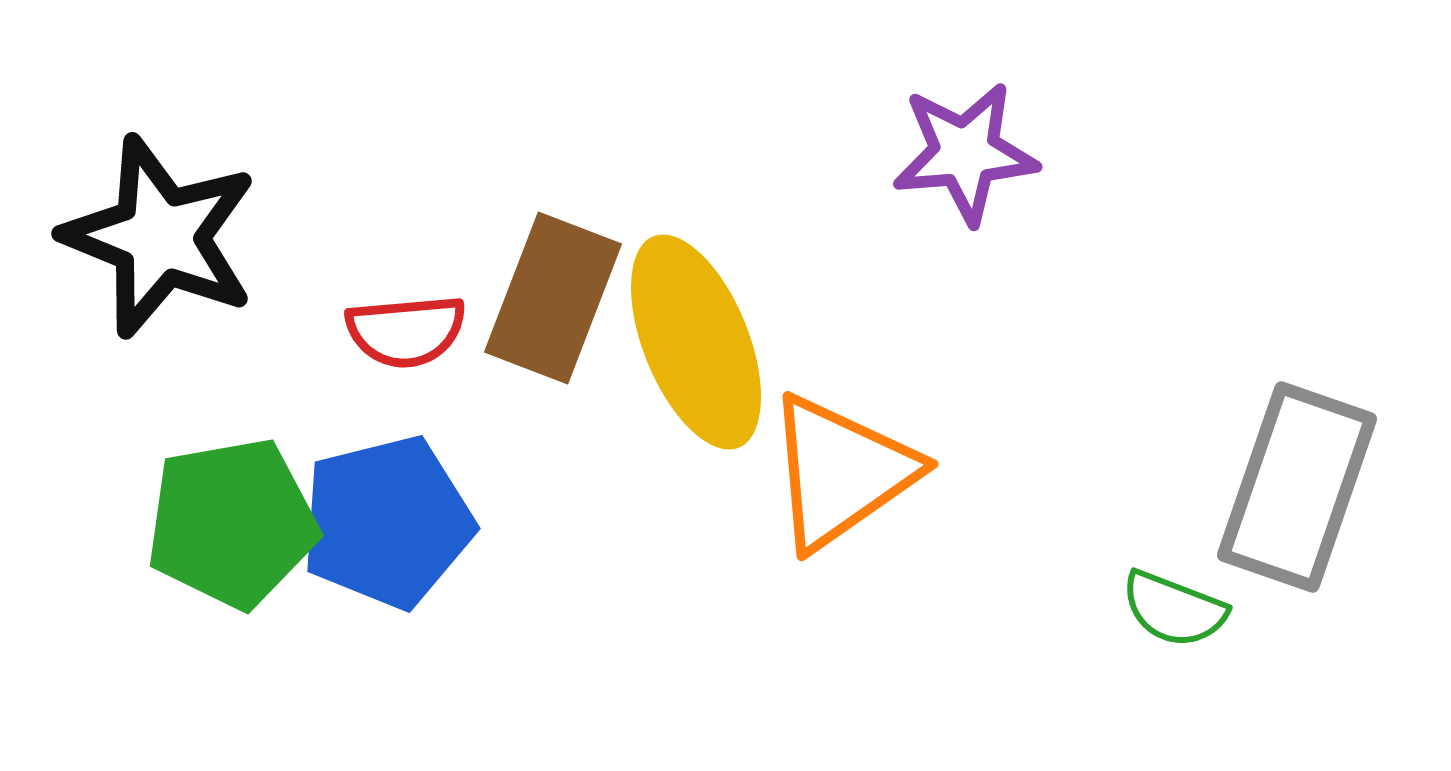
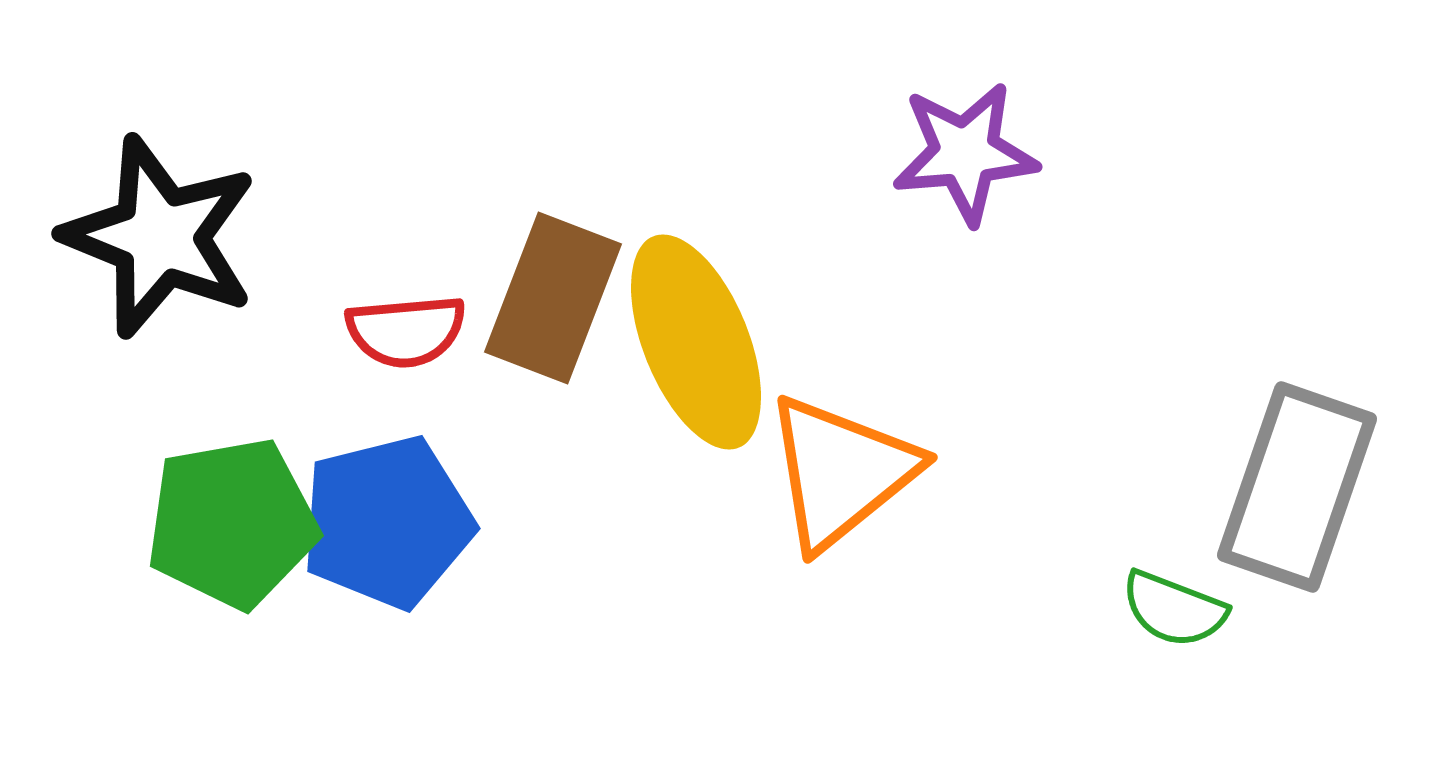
orange triangle: rotated 4 degrees counterclockwise
